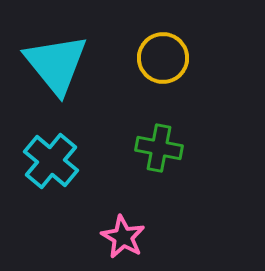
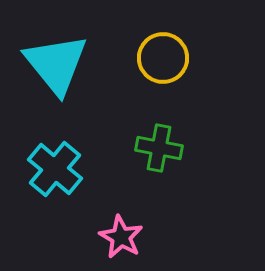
cyan cross: moved 4 px right, 8 px down
pink star: moved 2 px left
